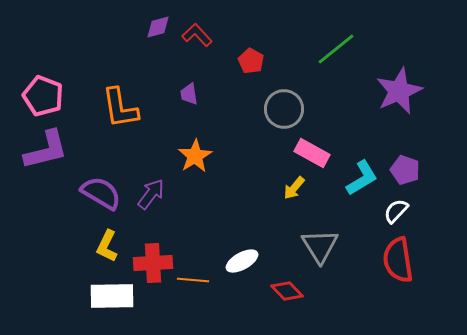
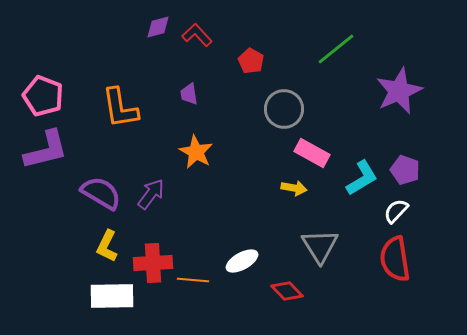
orange star: moved 1 px right, 4 px up; rotated 12 degrees counterclockwise
yellow arrow: rotated 120 degrees counterclockwise
red semicircle: moved 3 px left, 1 px up
